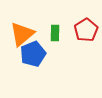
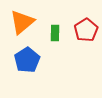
orange triangle: moved 12 px up
blue pentagon: moved 6 px left, 6 px down; rotated 10 degrees counterclockwise
